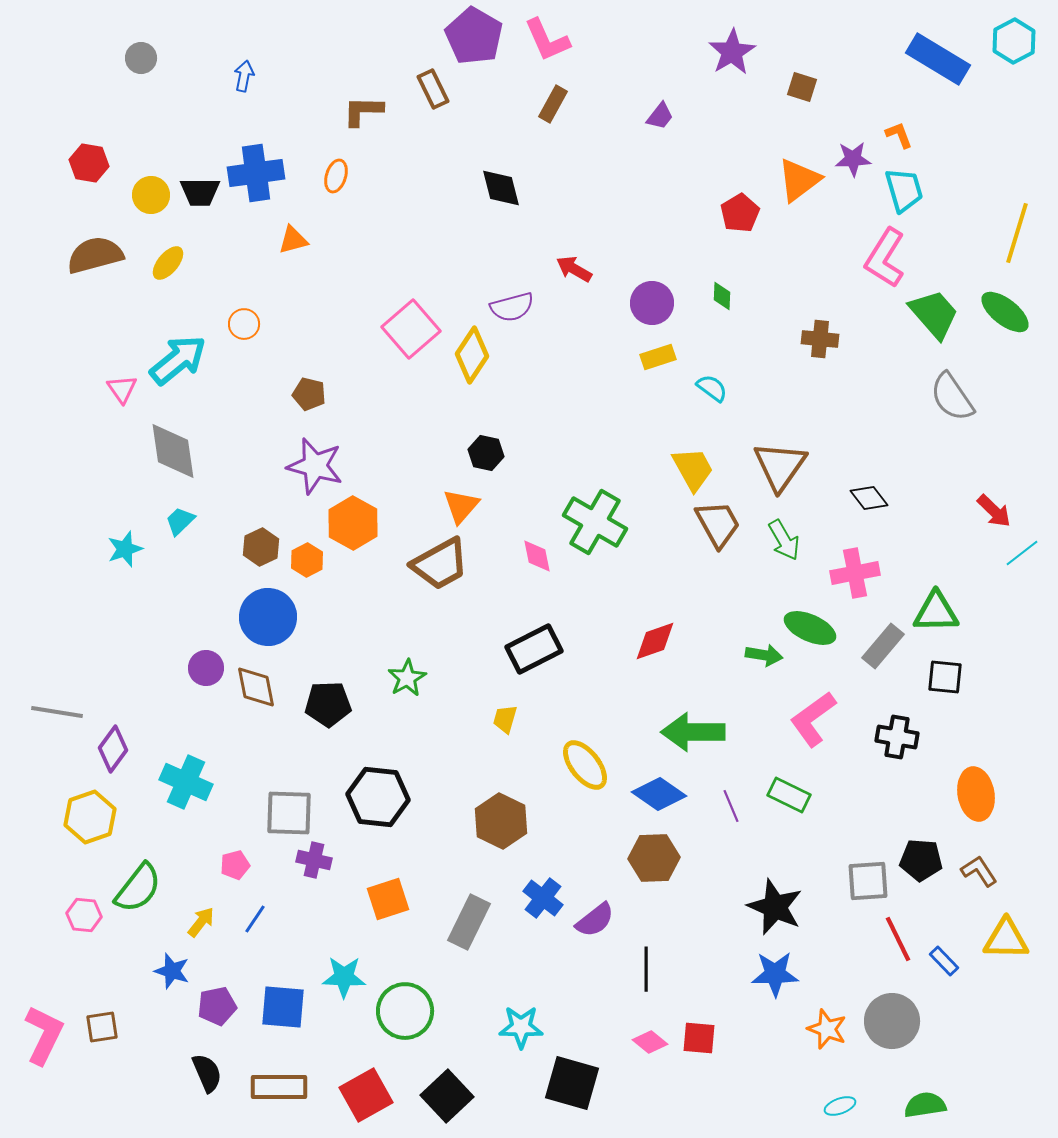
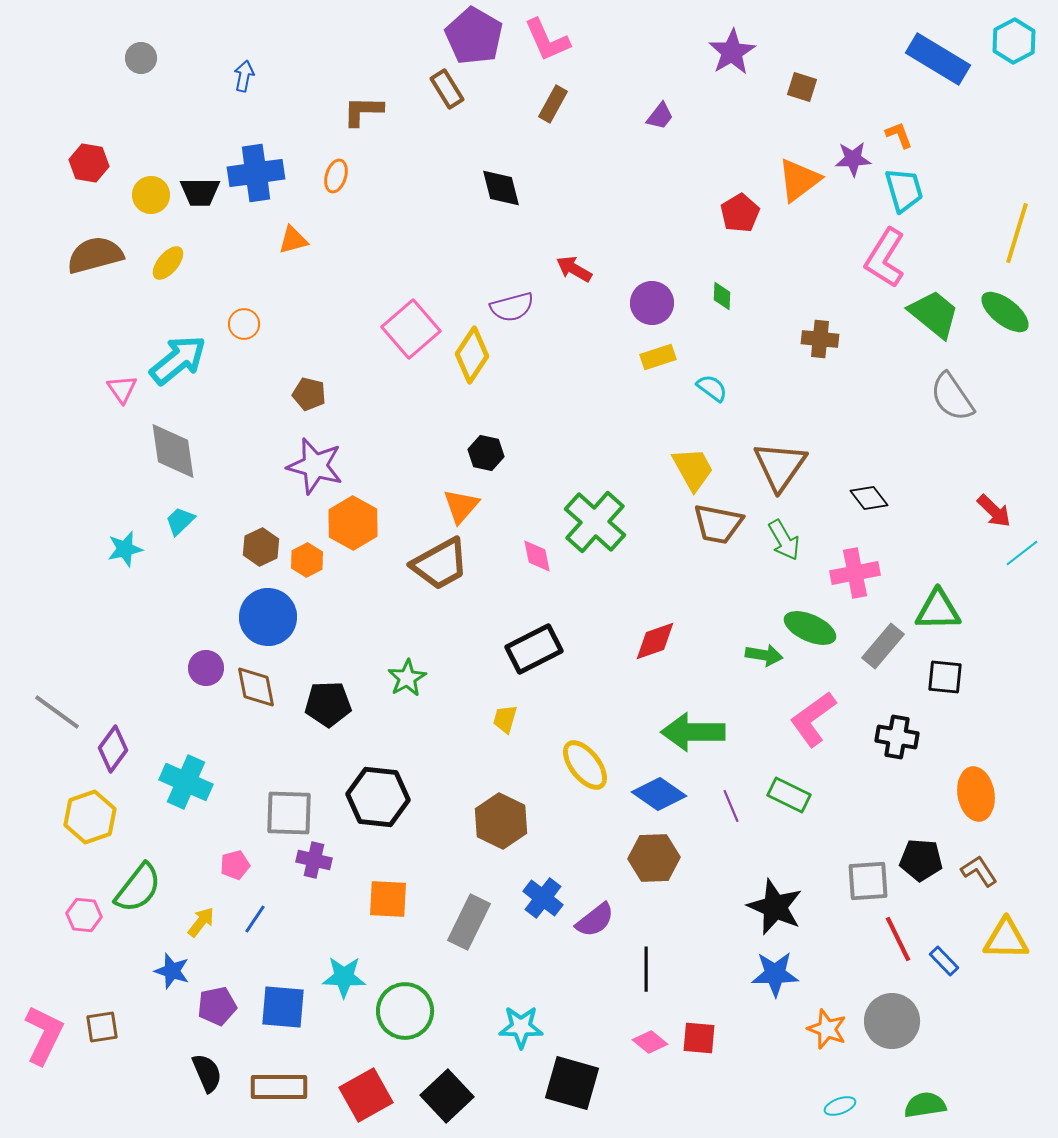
brown rectangle at (433, 89): moved 14 px right; rotated 6 degrees counterclockwise
green trapezoid at (934, 314): rotated 10 degrees counterclockwise
green cross at (595, 522): rotated 12 degrees clockwise
brown trapezoid at (718, 524): rotated 130 degrees clockwise
cyan star at (125, 549): rotated 6 degrees clockwise
green triangle at (936, 612): moved 2 px right, 2 px up
gray line at (57, 712): rotated 27 degrees clockwise
orange square at (388, 899): rotated 21 degrees clockwise
